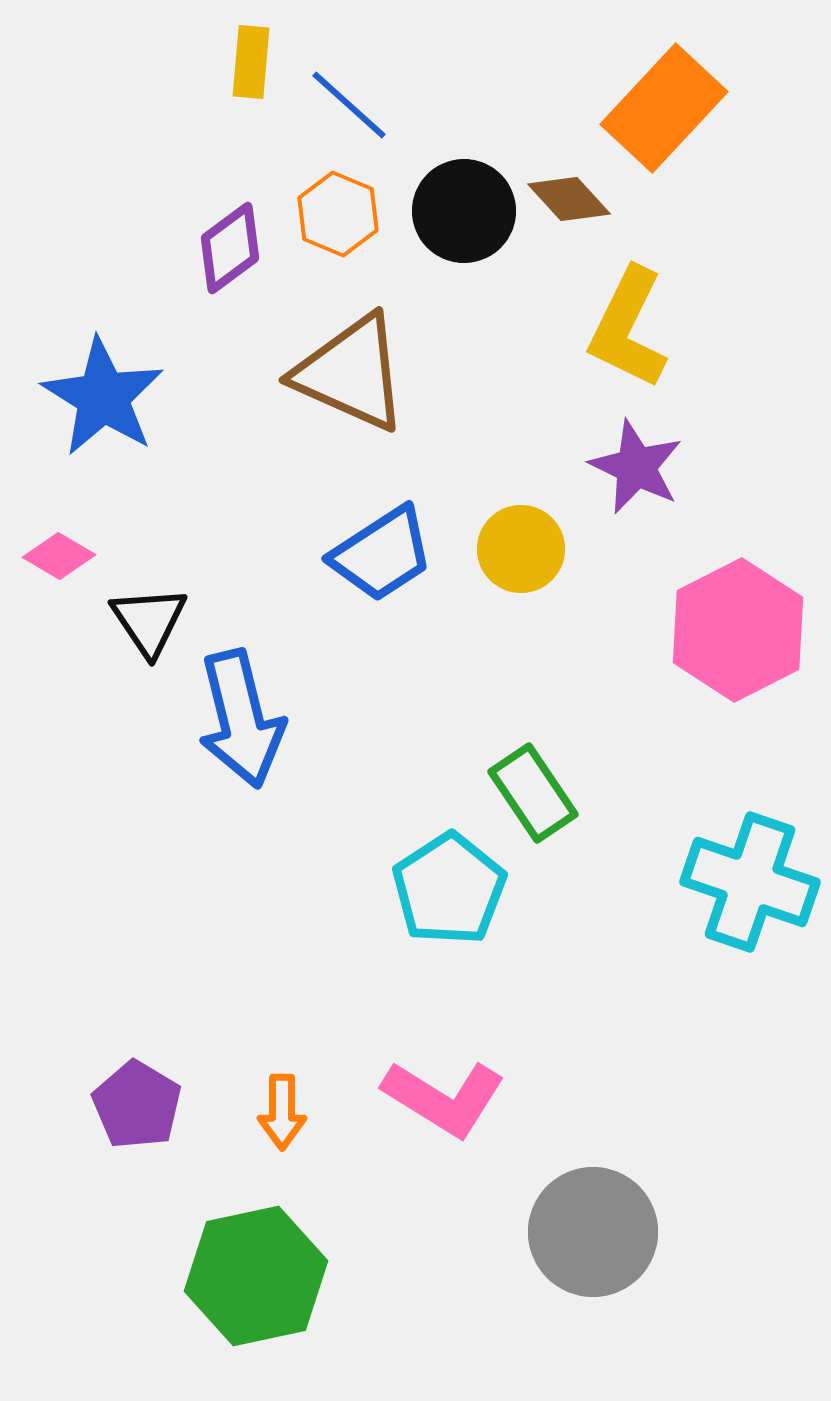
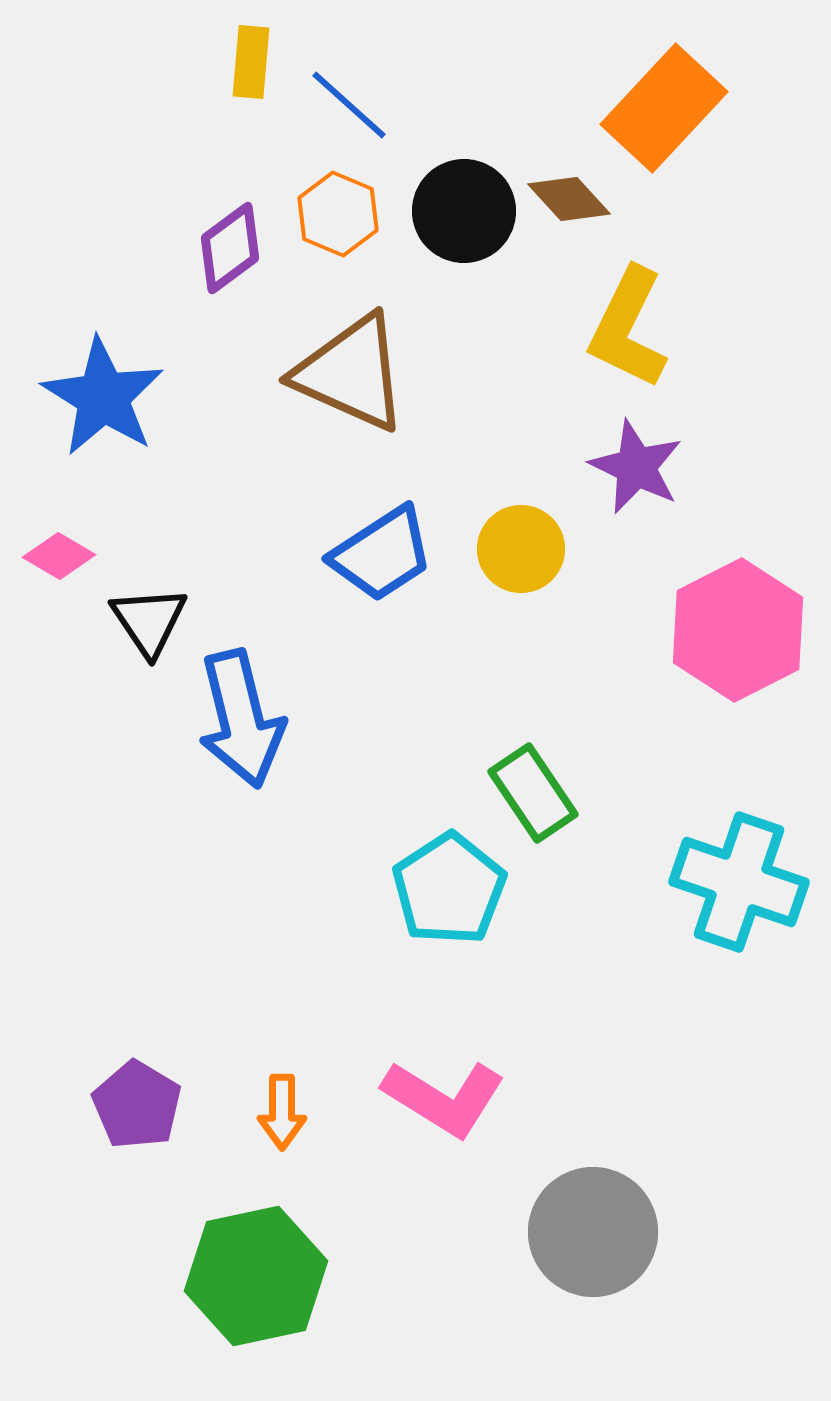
cyan cross: moved 11 px left
